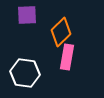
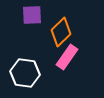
purple square: moved 5 px right
pink rectangle: rotated 25 degrees clockwise
